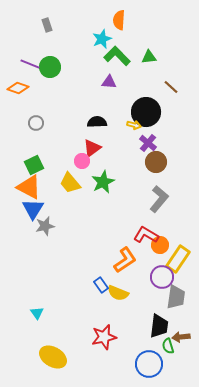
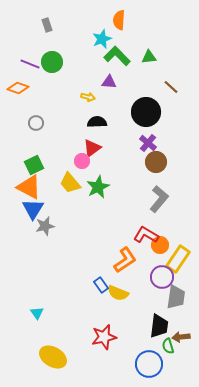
green circle: moved 2 px right, 5 px up
yellow arrow: moved 46 px left, 28 px up
green star: moved 5 px left, 5 px down
